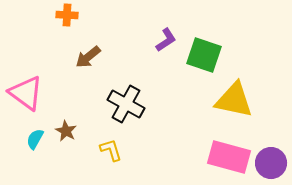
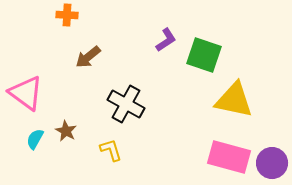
purple circle: moved 1 px right
